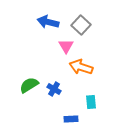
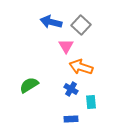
blue arrow: moved 3 px right
blue cross: moved 17 px right
